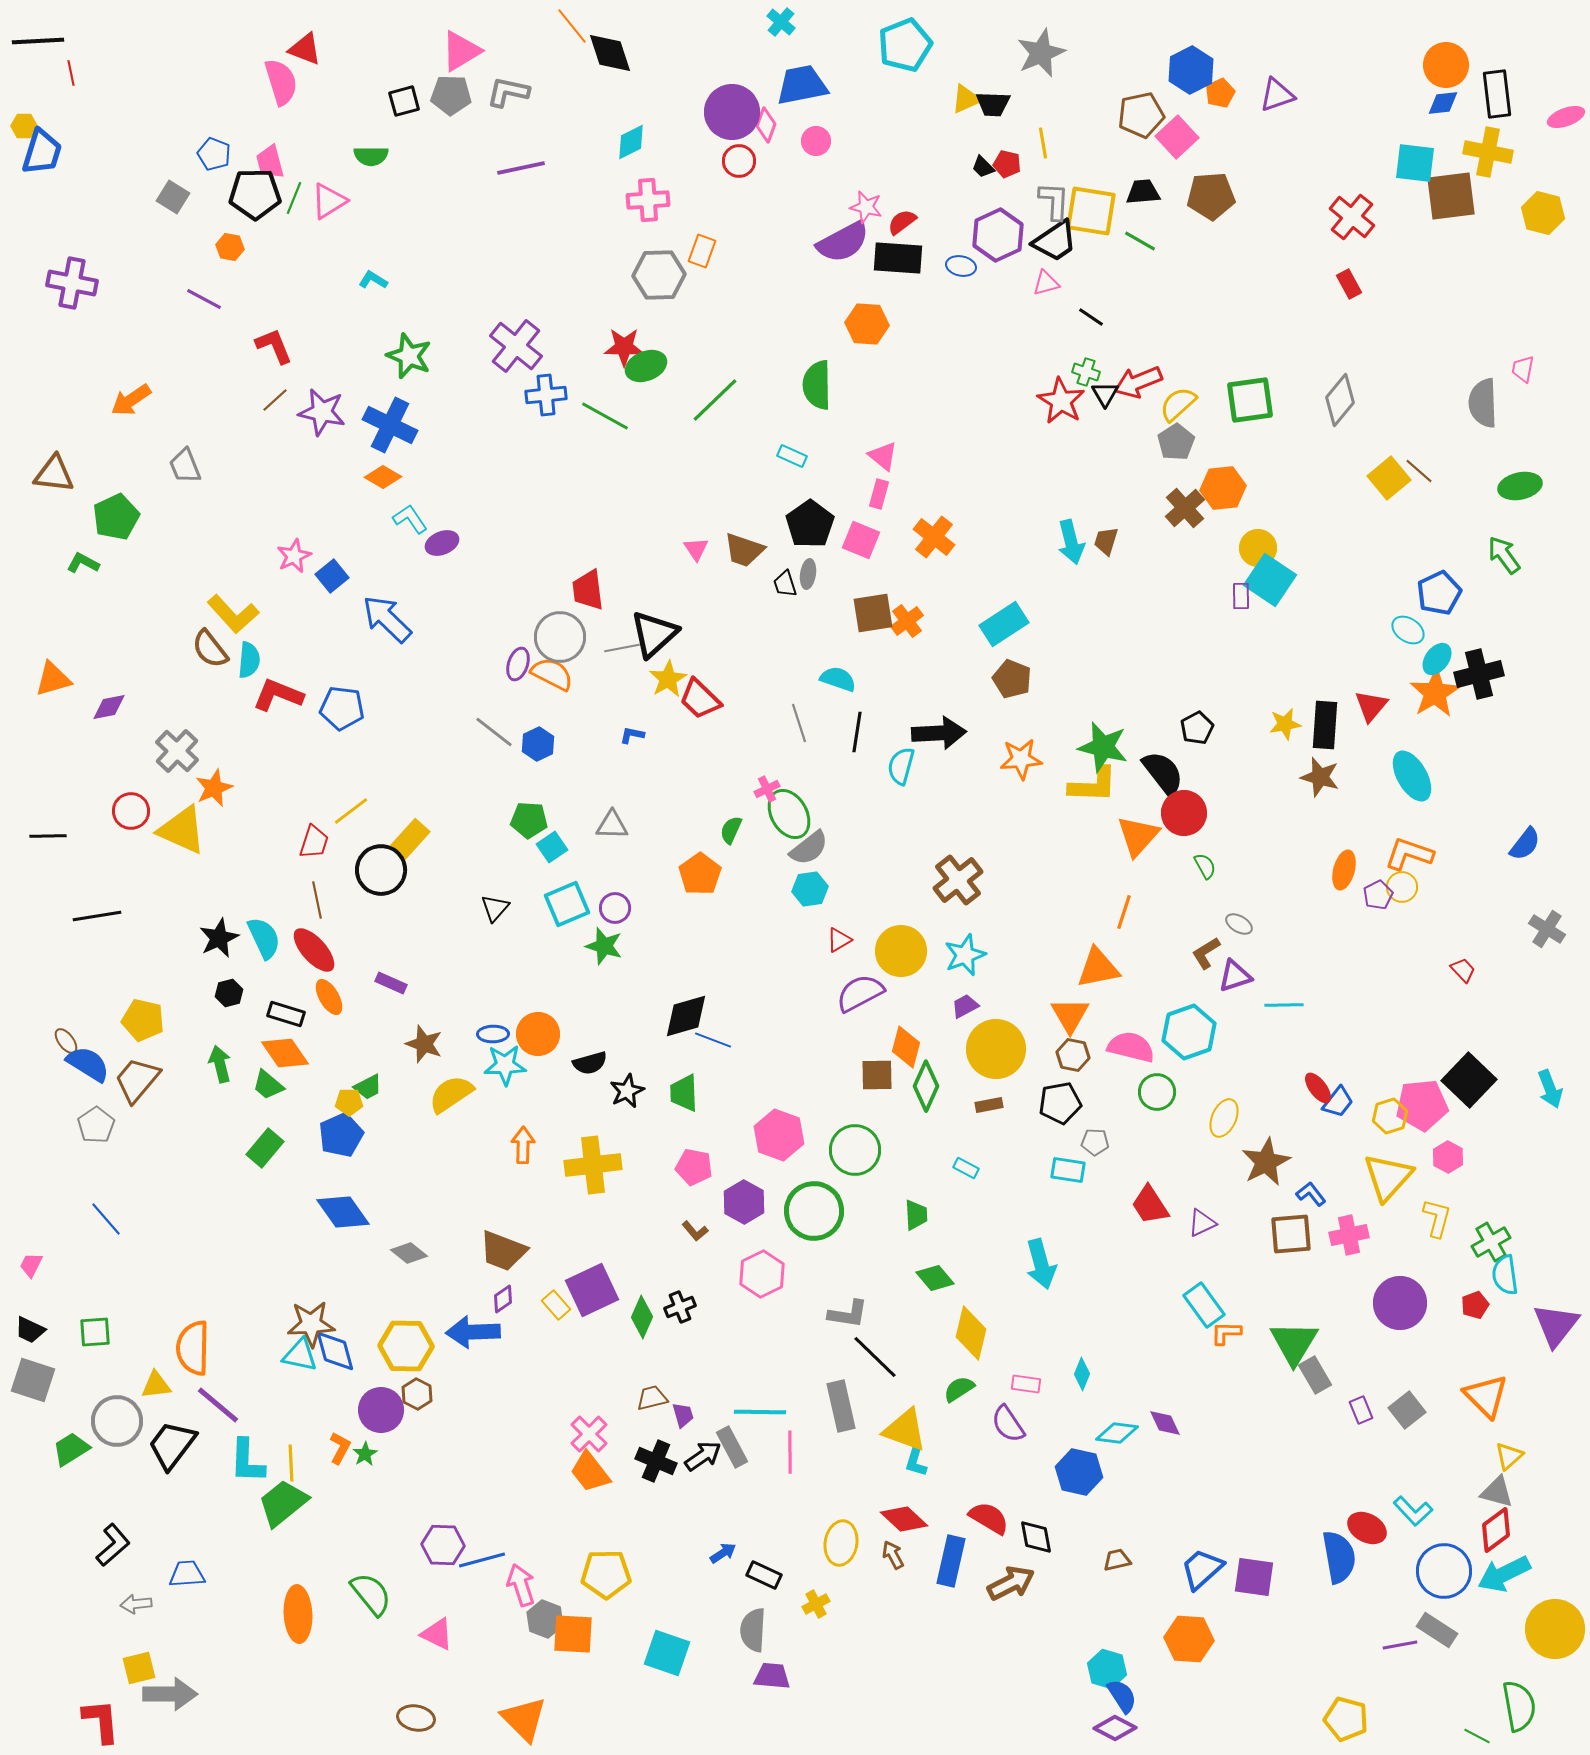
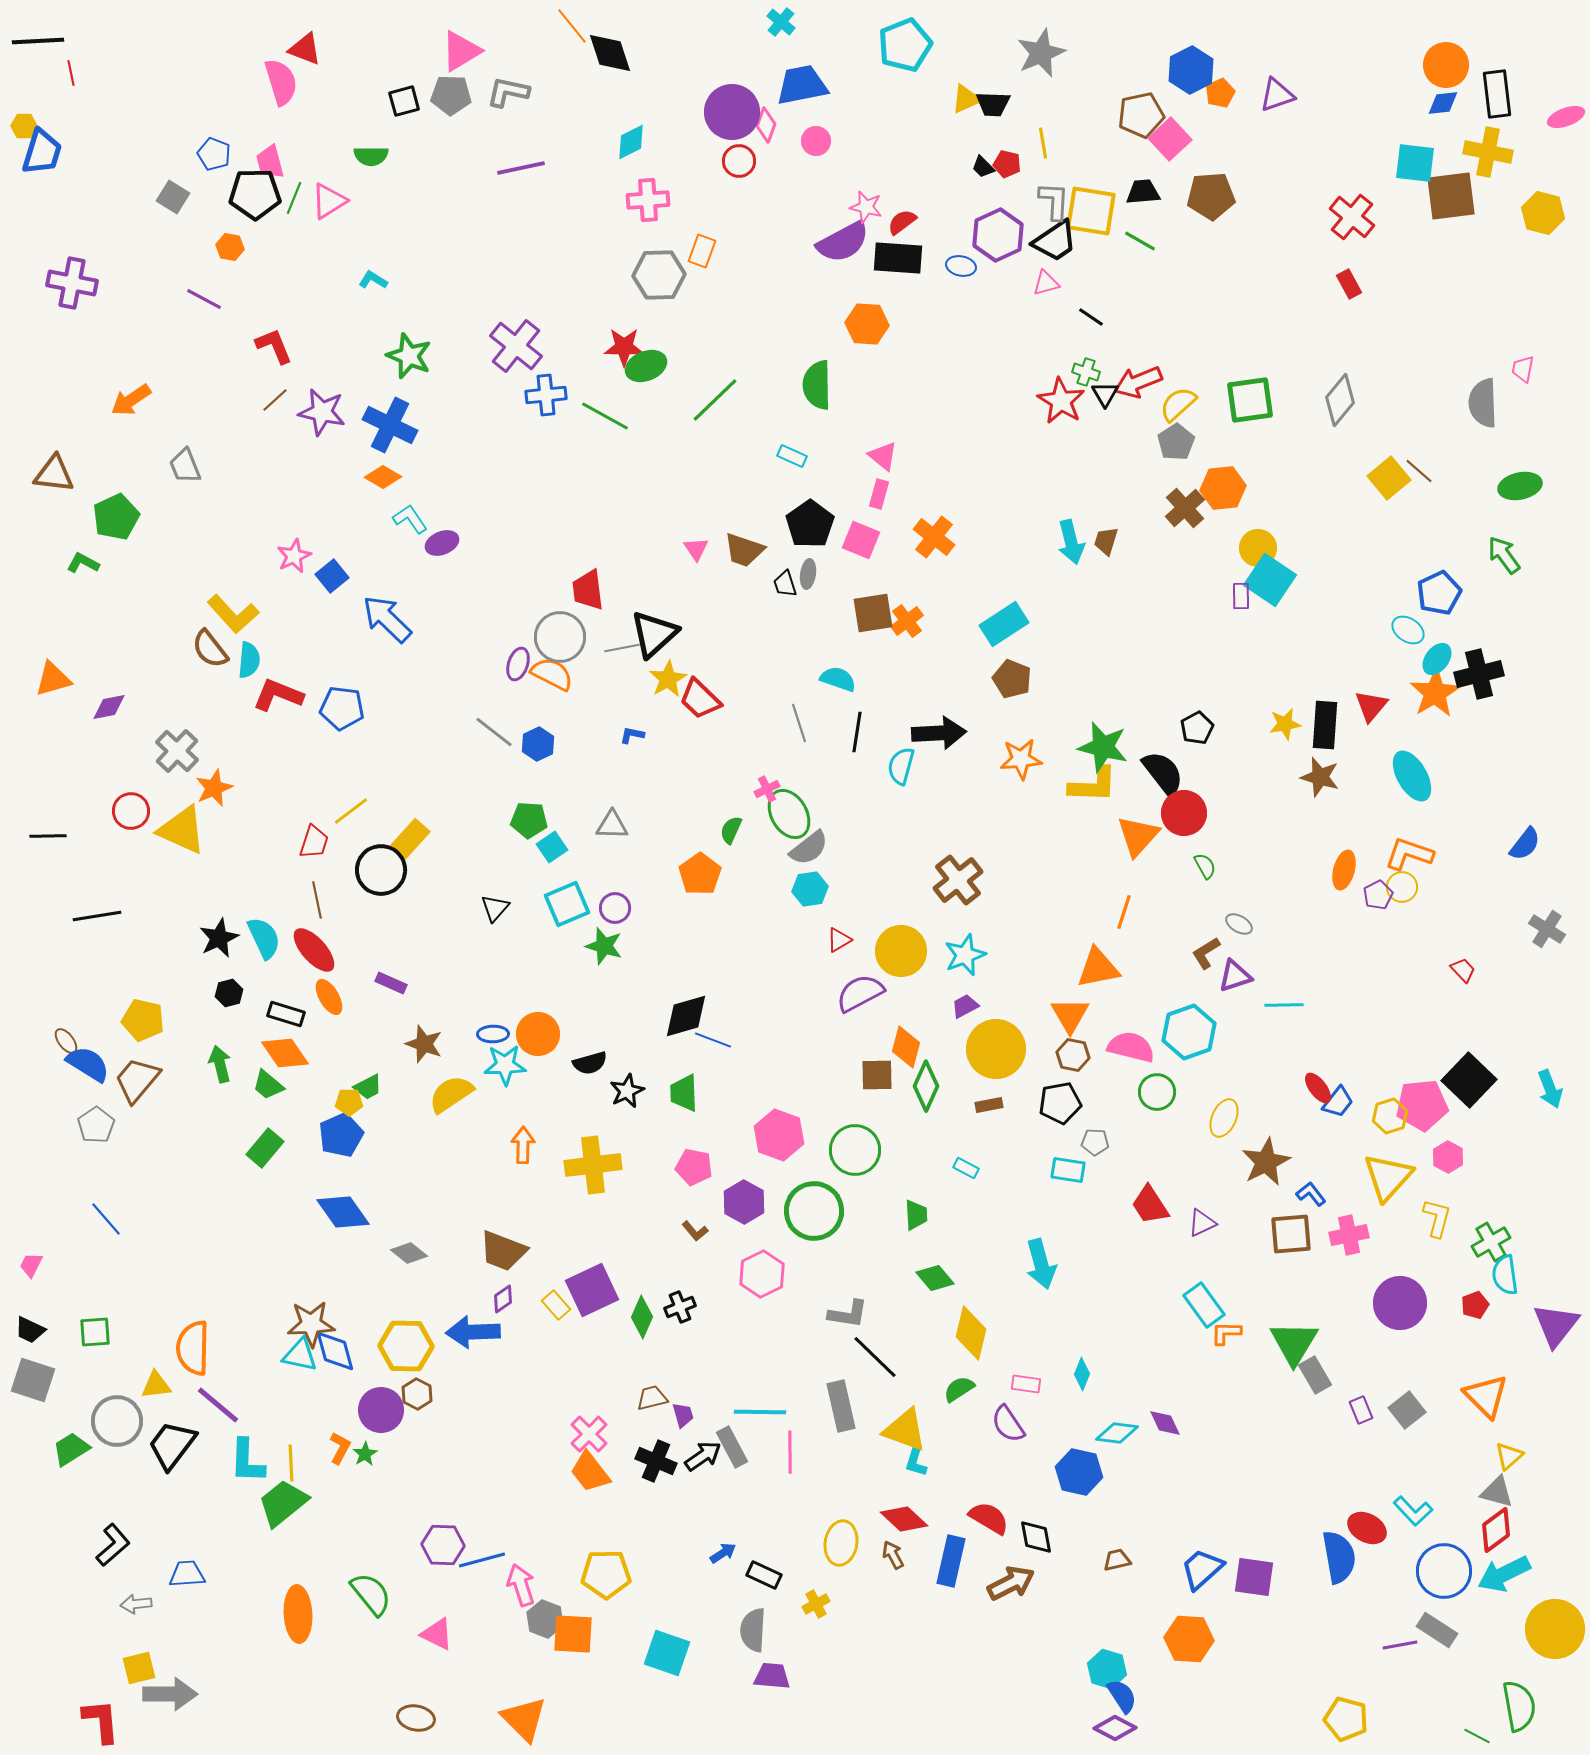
pink square at (1177, 137): moved 7 px left, 2 px down
